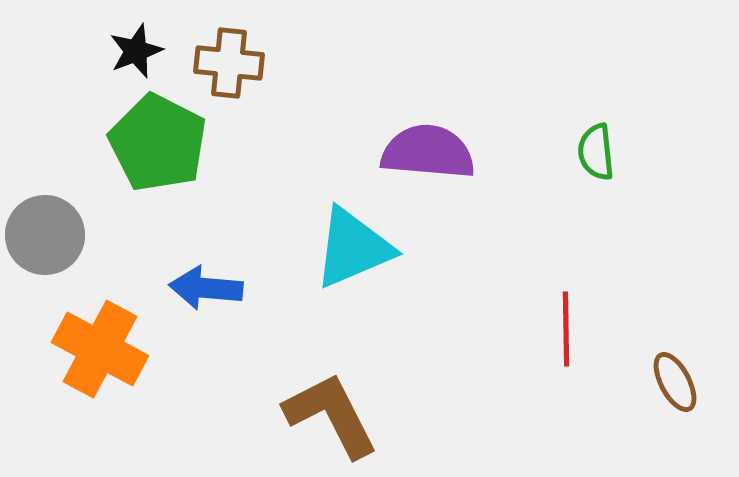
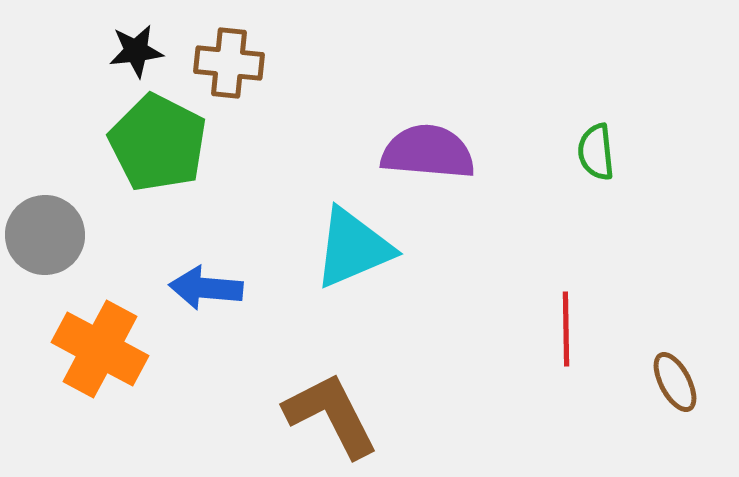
black star: rotated 14 degrees clockwise
